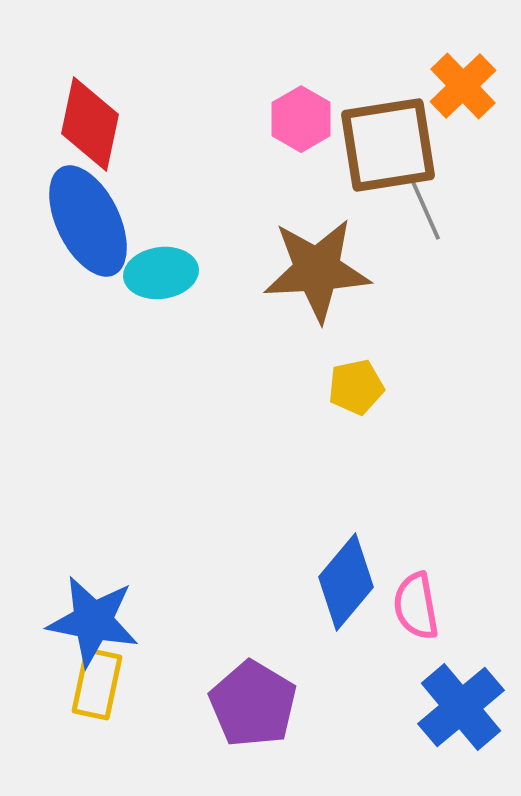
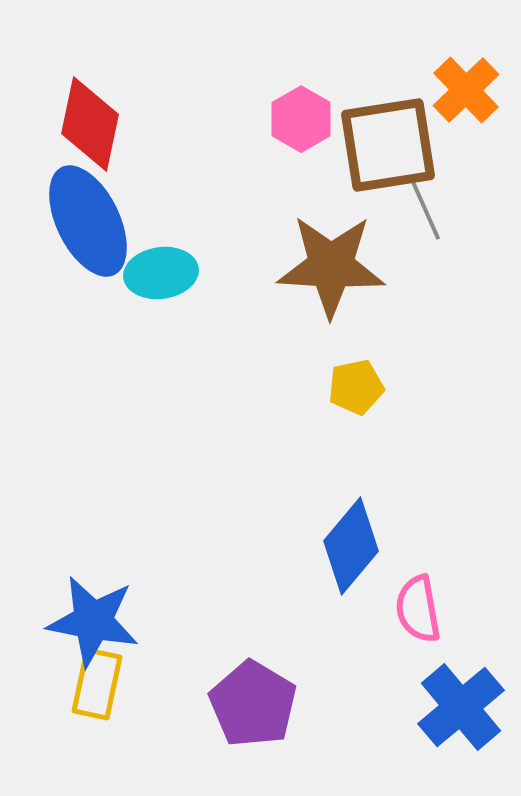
orange cross: moved 3 px right, 4 px down
brown star: moved 14 px right, 4 px up; rotated 6 degrees clockwise
blue diamond: moved 5 px right, 36 px up
pink semicircle: moved 2 px right, 3 px down
